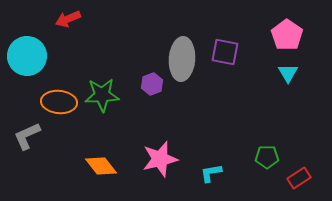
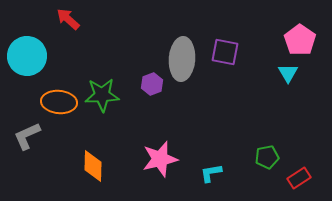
red arrow: rotated 65 degrees clockwise
pink pentagon: moved 13 px right, 5 px down
green pentagon: rotated 10 degrees counterclockwise
orange diamond: moved 8 px left; rotated 40 degrees clockwise
